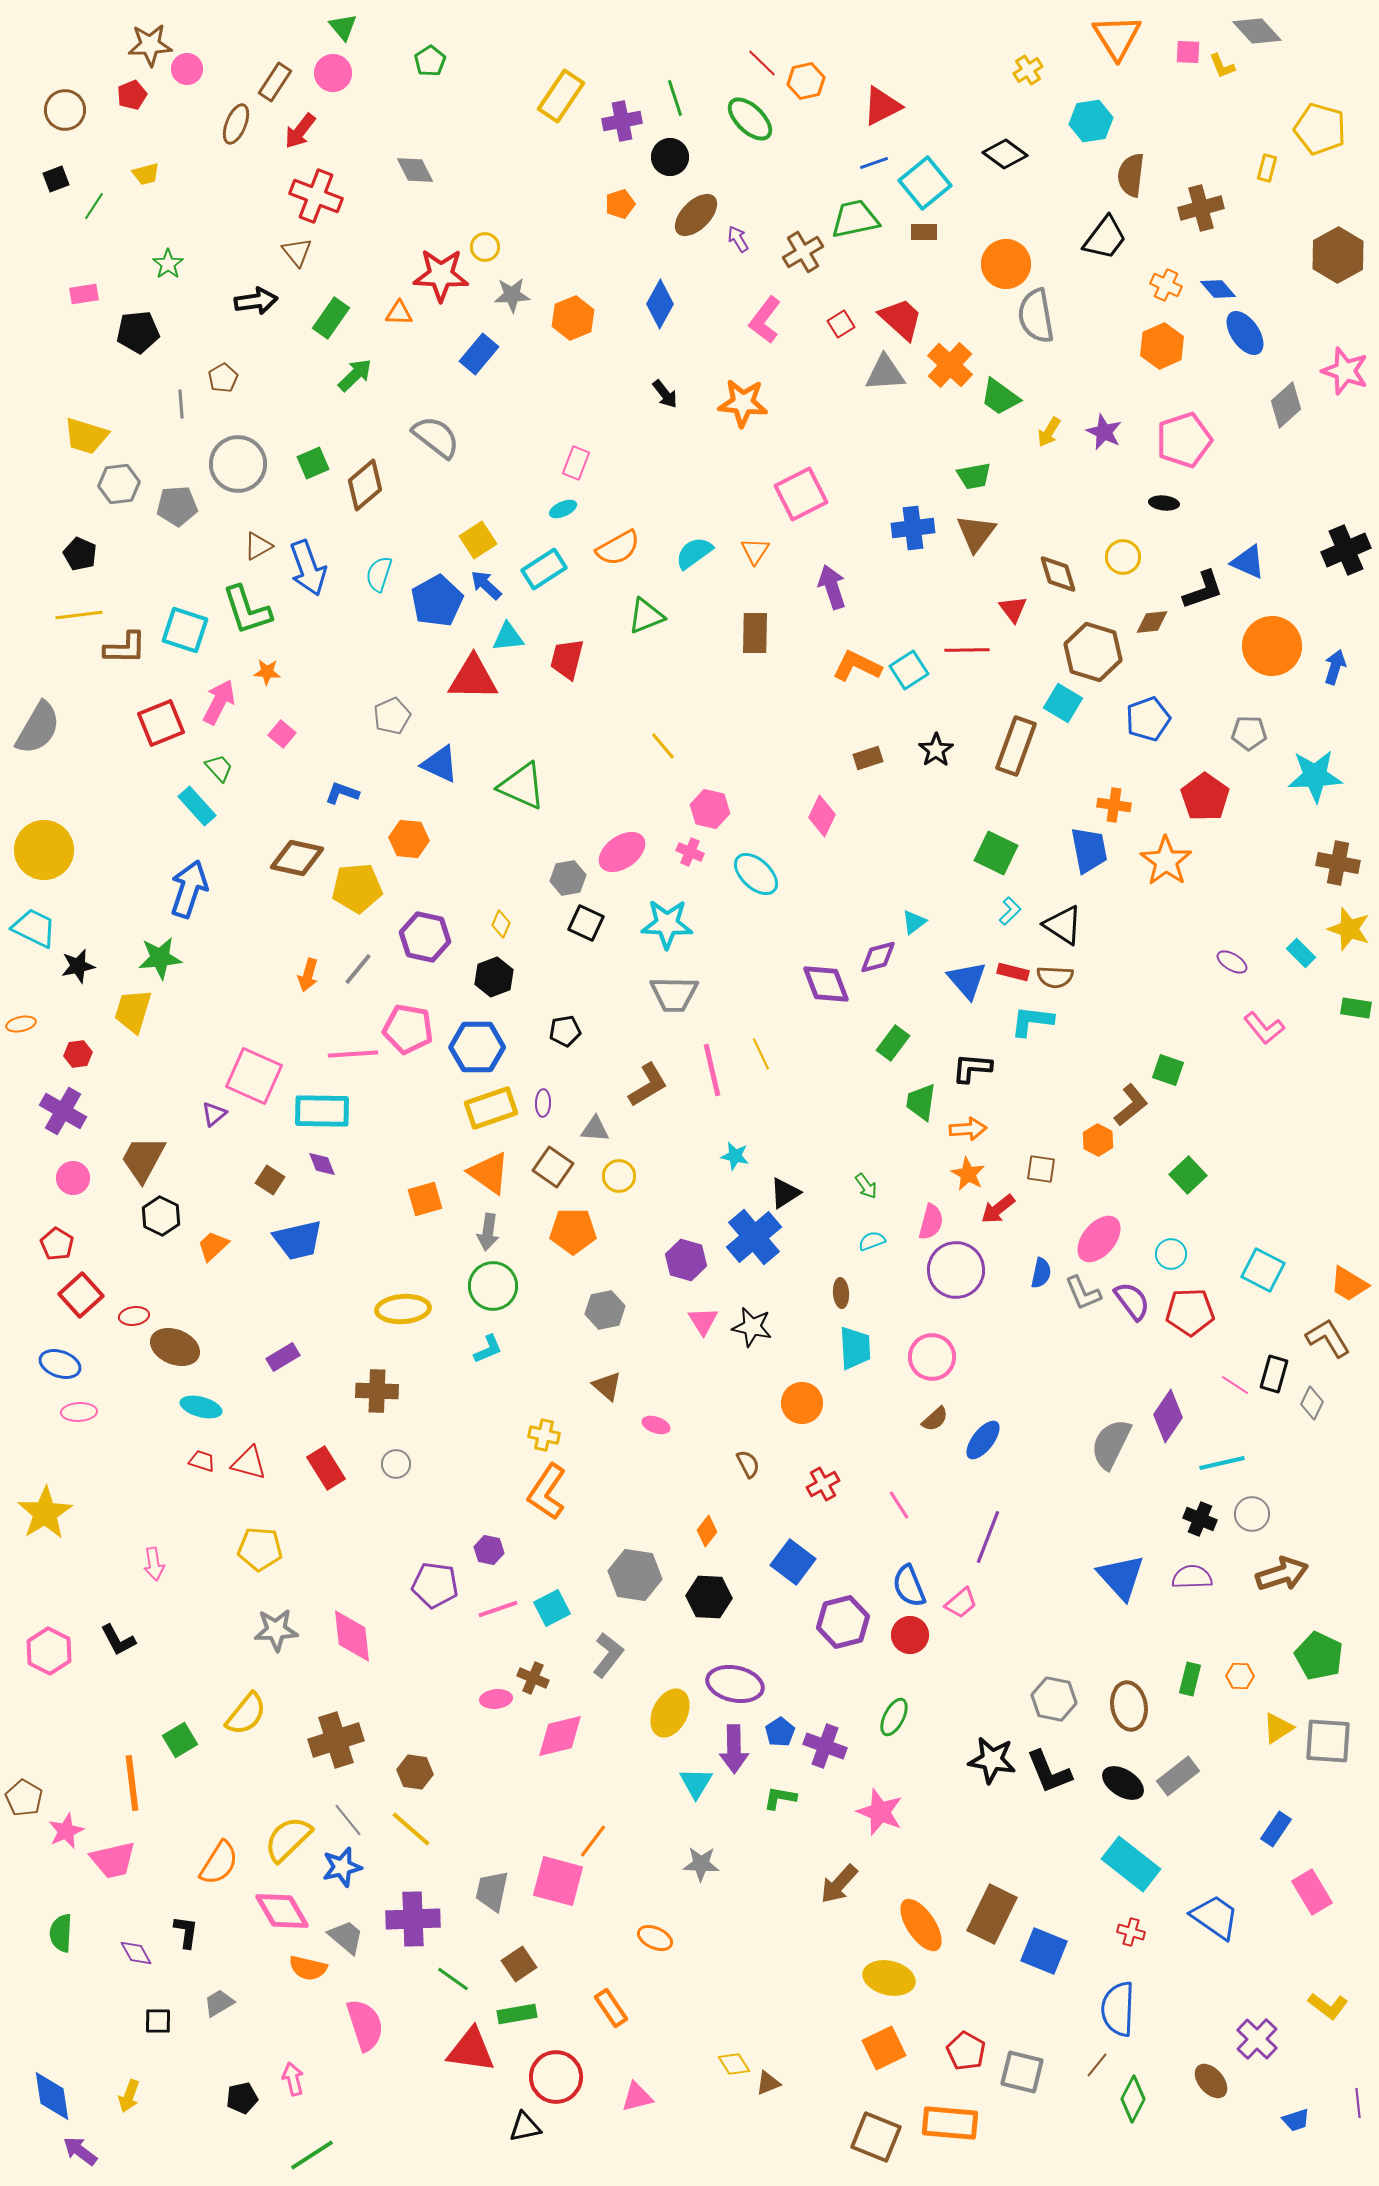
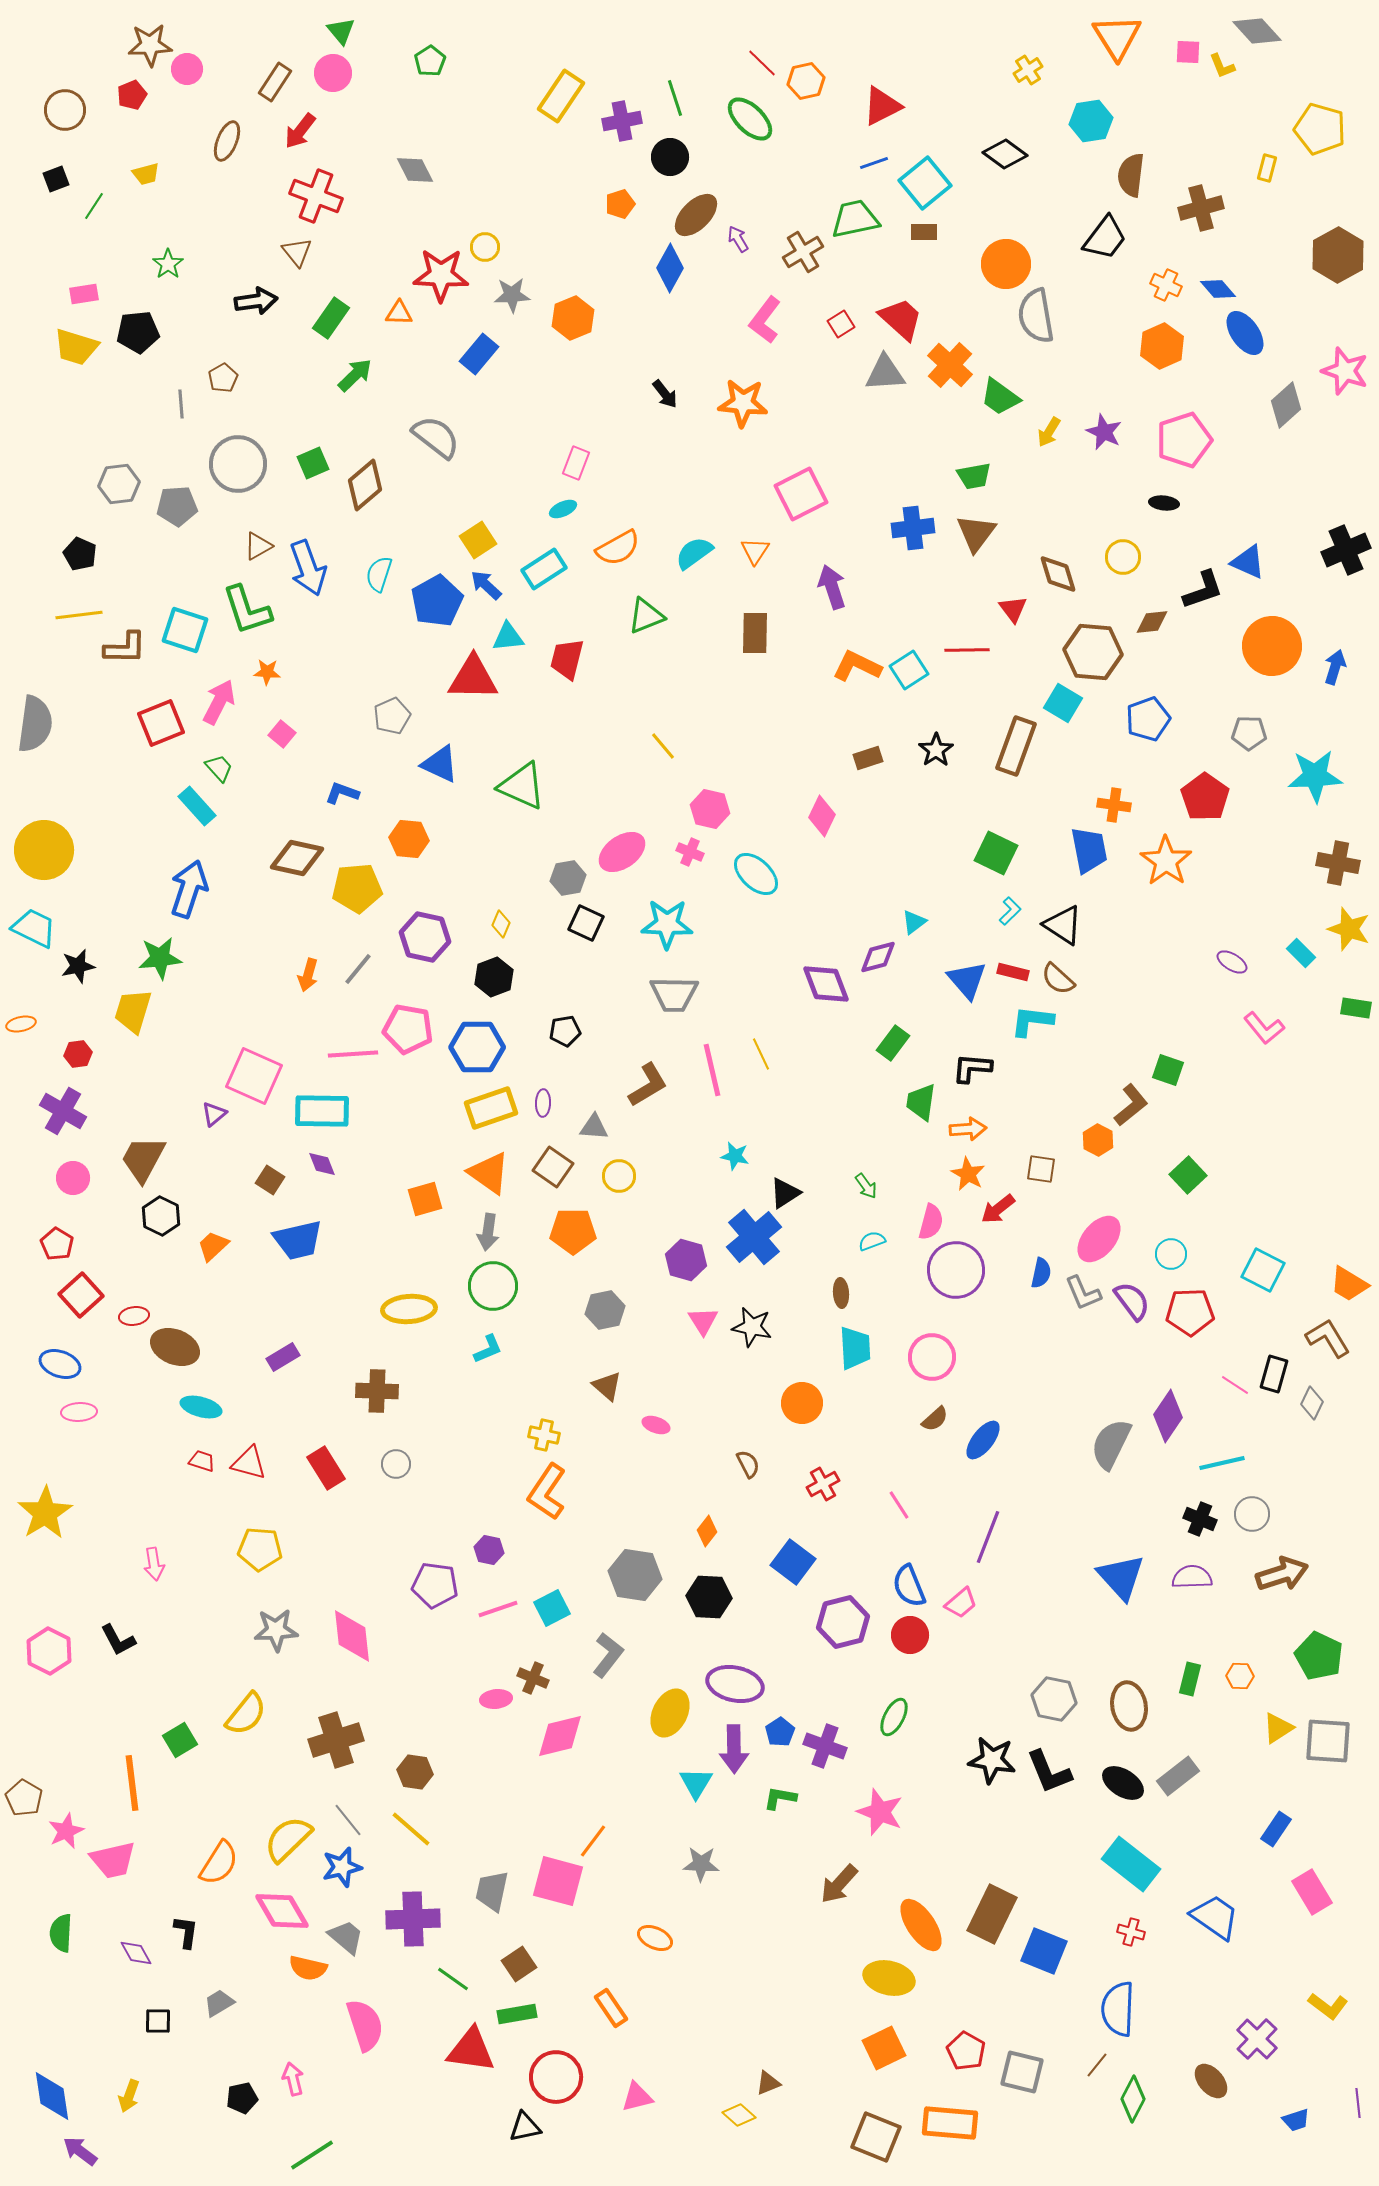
green triangle at (343, 27): moved 2 px left, 4 px down
brown ellipse at (236, 124): moved 9 px left, 17 px down
blue diamond at (660, 304): moved 10 px right, 36 px up
yellow trapezoid at (86, 436): moved 10 px left, 89 px up
brown hexagon at (1093, 652): rotated 12 degrees counterclockwise
gray semicircle at (38, 728): moved 3 px left, 4 px up; rotated 22 degrees counterclockwise
brown semicircle at (1055, 977): moved 3 px right, 2 px down; rotated 39 degrees clockwise
gray triangle at (595, 1129): moved 1 px left, 2 px up
yellow ellipse at (403, 1309): moved 6 px right
yellow diamond at (734, 2064): moved 5 px right, 51 px down; rotated 16 degrees counterclockwise
